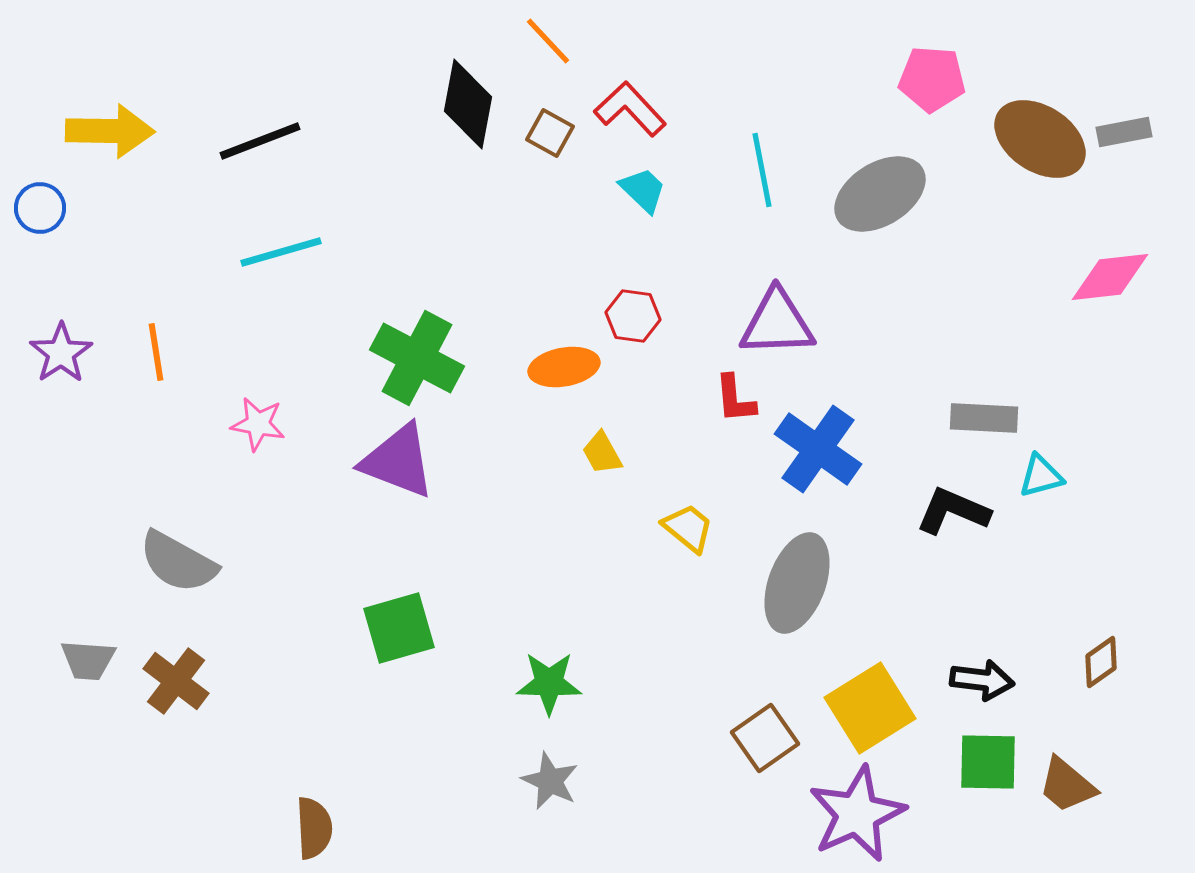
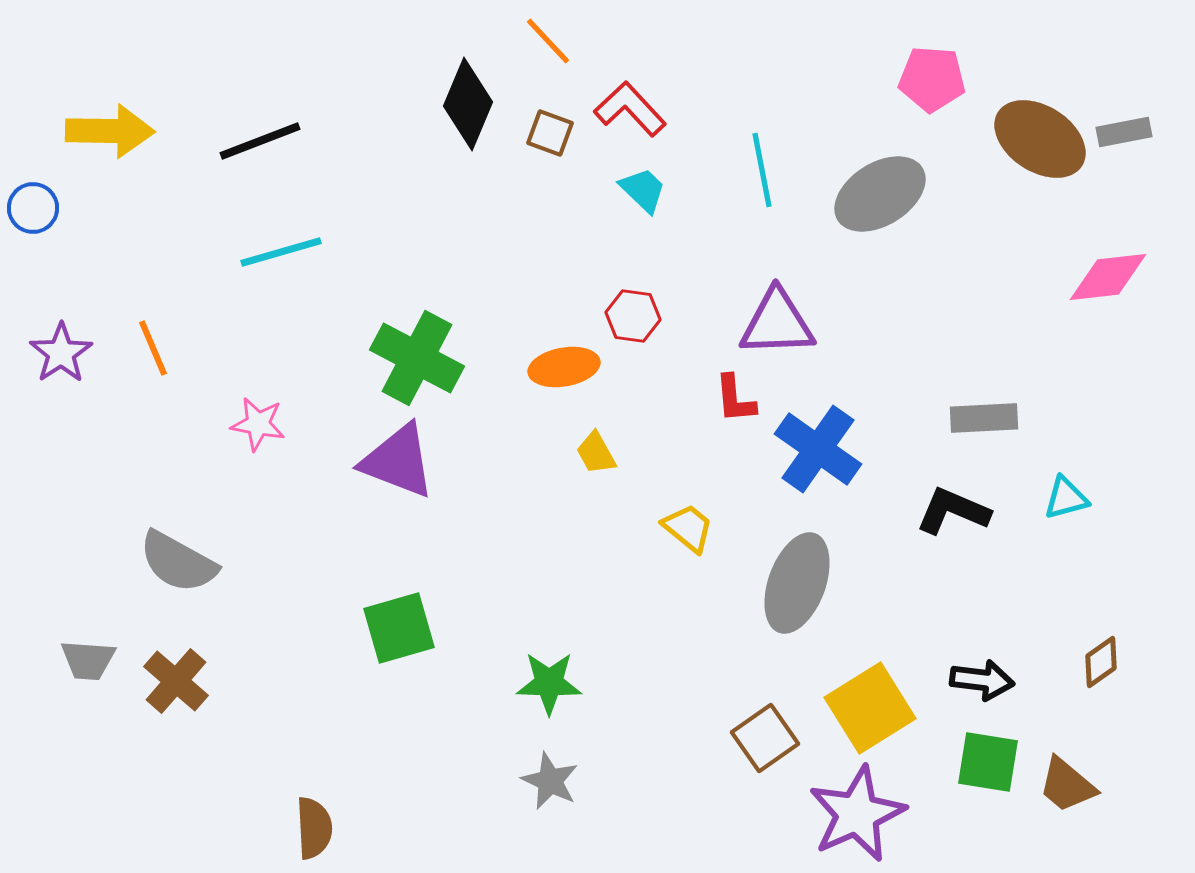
black diamond at (468, 104): rotated 12 degrees clockwise
brown square at (550, 133): rotated 9 degrees counterclockwise
blue circle at (40, 208): moved 7 px left
pink diamond at (1110, 277): moved 2 px left
orange line at (156, 352): moved 3 px left, 4 px up; rotated 14 degrees counterclockwise
gray rectangle at (984, 418): rotated 6 degrees counterclockwise
yellow trapezoid at (602, 453): moved 6 px left
cyan triangle at (1041, 476): moved 25 px right, 22 px down
brown cross at (176, 681): rotated 4 degrees clockwise
green square at (988, 762): rotated 8 degrees clockwise
